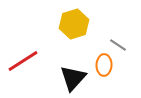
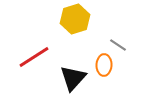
yellow hexagon: moved 1 px right, 5 px up
red line: moved 11 px right, 4 px up
